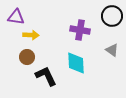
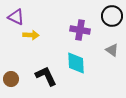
purple triangle: rotated 18 degrees clockwise
brown circle: moved 16 px left, 22 px down
